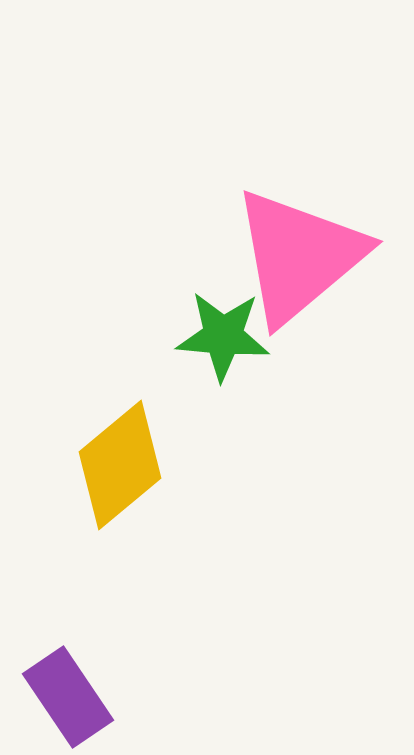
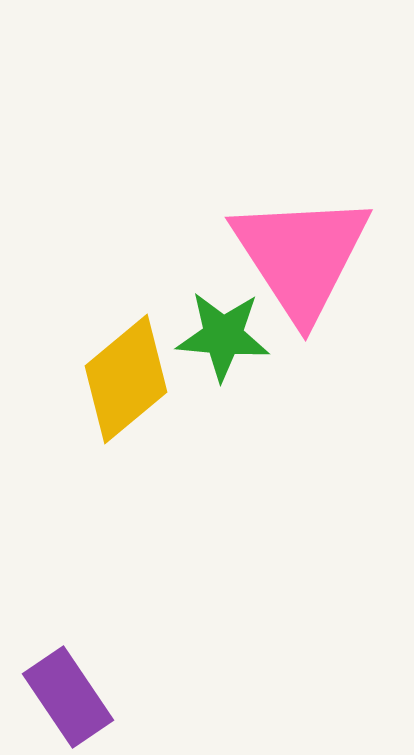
pink triangle: moved 2 px right; rotated 23 degrees counterclockwise
yellow diamond: moved 6 px right, 86 px up
